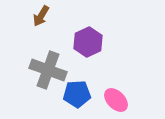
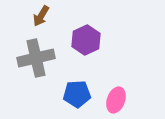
purple hexagon: moved 2 px left, 2 px up
gray cross: moved 12 px left, 12 px up; rotated 33 degrees counterclockwise
pink ellipse: rotated 65 degrees clockwise
